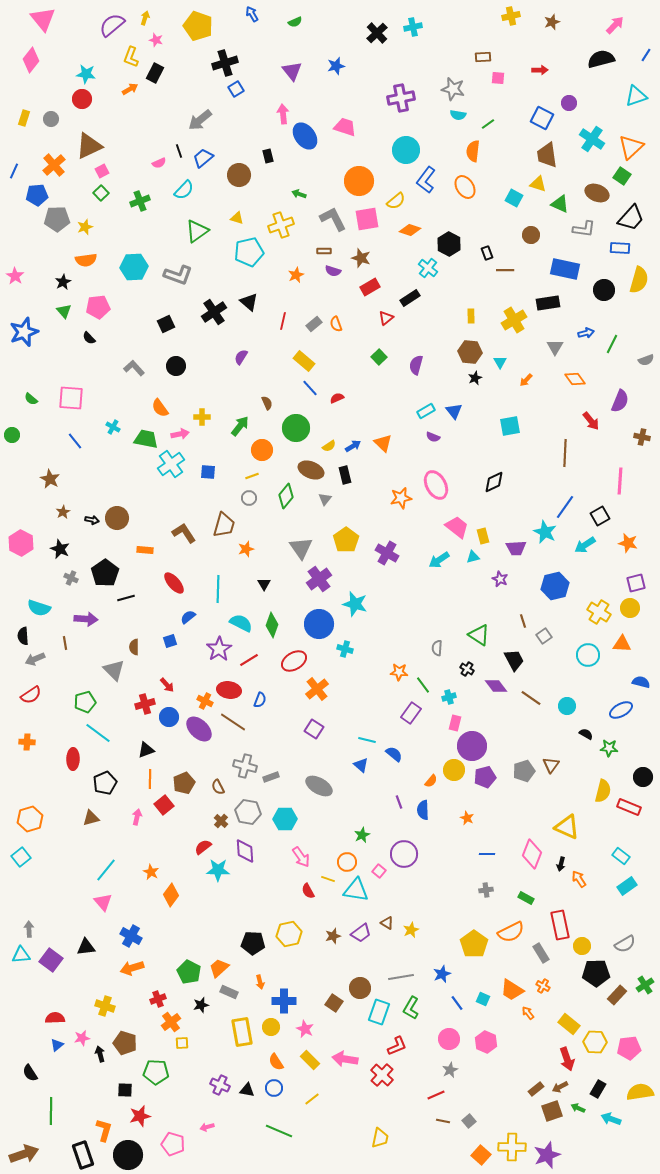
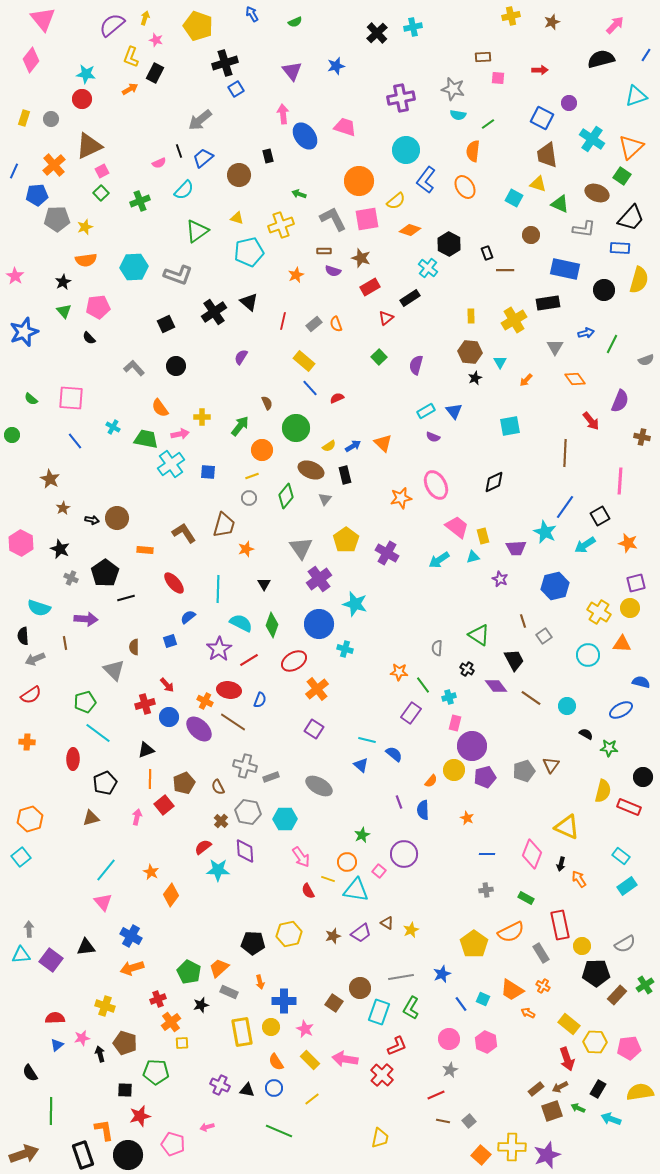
brown star at (63, 512): moved 4 px up
blue line at (457, 1003): moved 4 px right, 1 px down
orange arrow at (528, 1013): rotated 24 degrees counterclockwise
orange L-shape at (104, 1130): rotated 25 degrees counterclockwise
